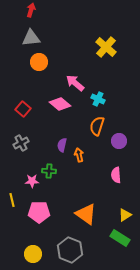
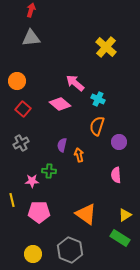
orange circle: moved 22 px left, 19 px down
purple circle: moved 1 px down
